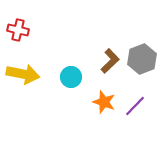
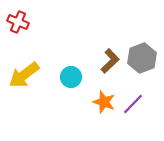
red cross: moved 8 px up; rotated 10 degrees clockwise
gray hexagon: moved 1 px up
yellow arrow: moved 1 px right, 1 px down; rotated 132 degrees clockwise
purple line: moved 2 px left, 2 px up
